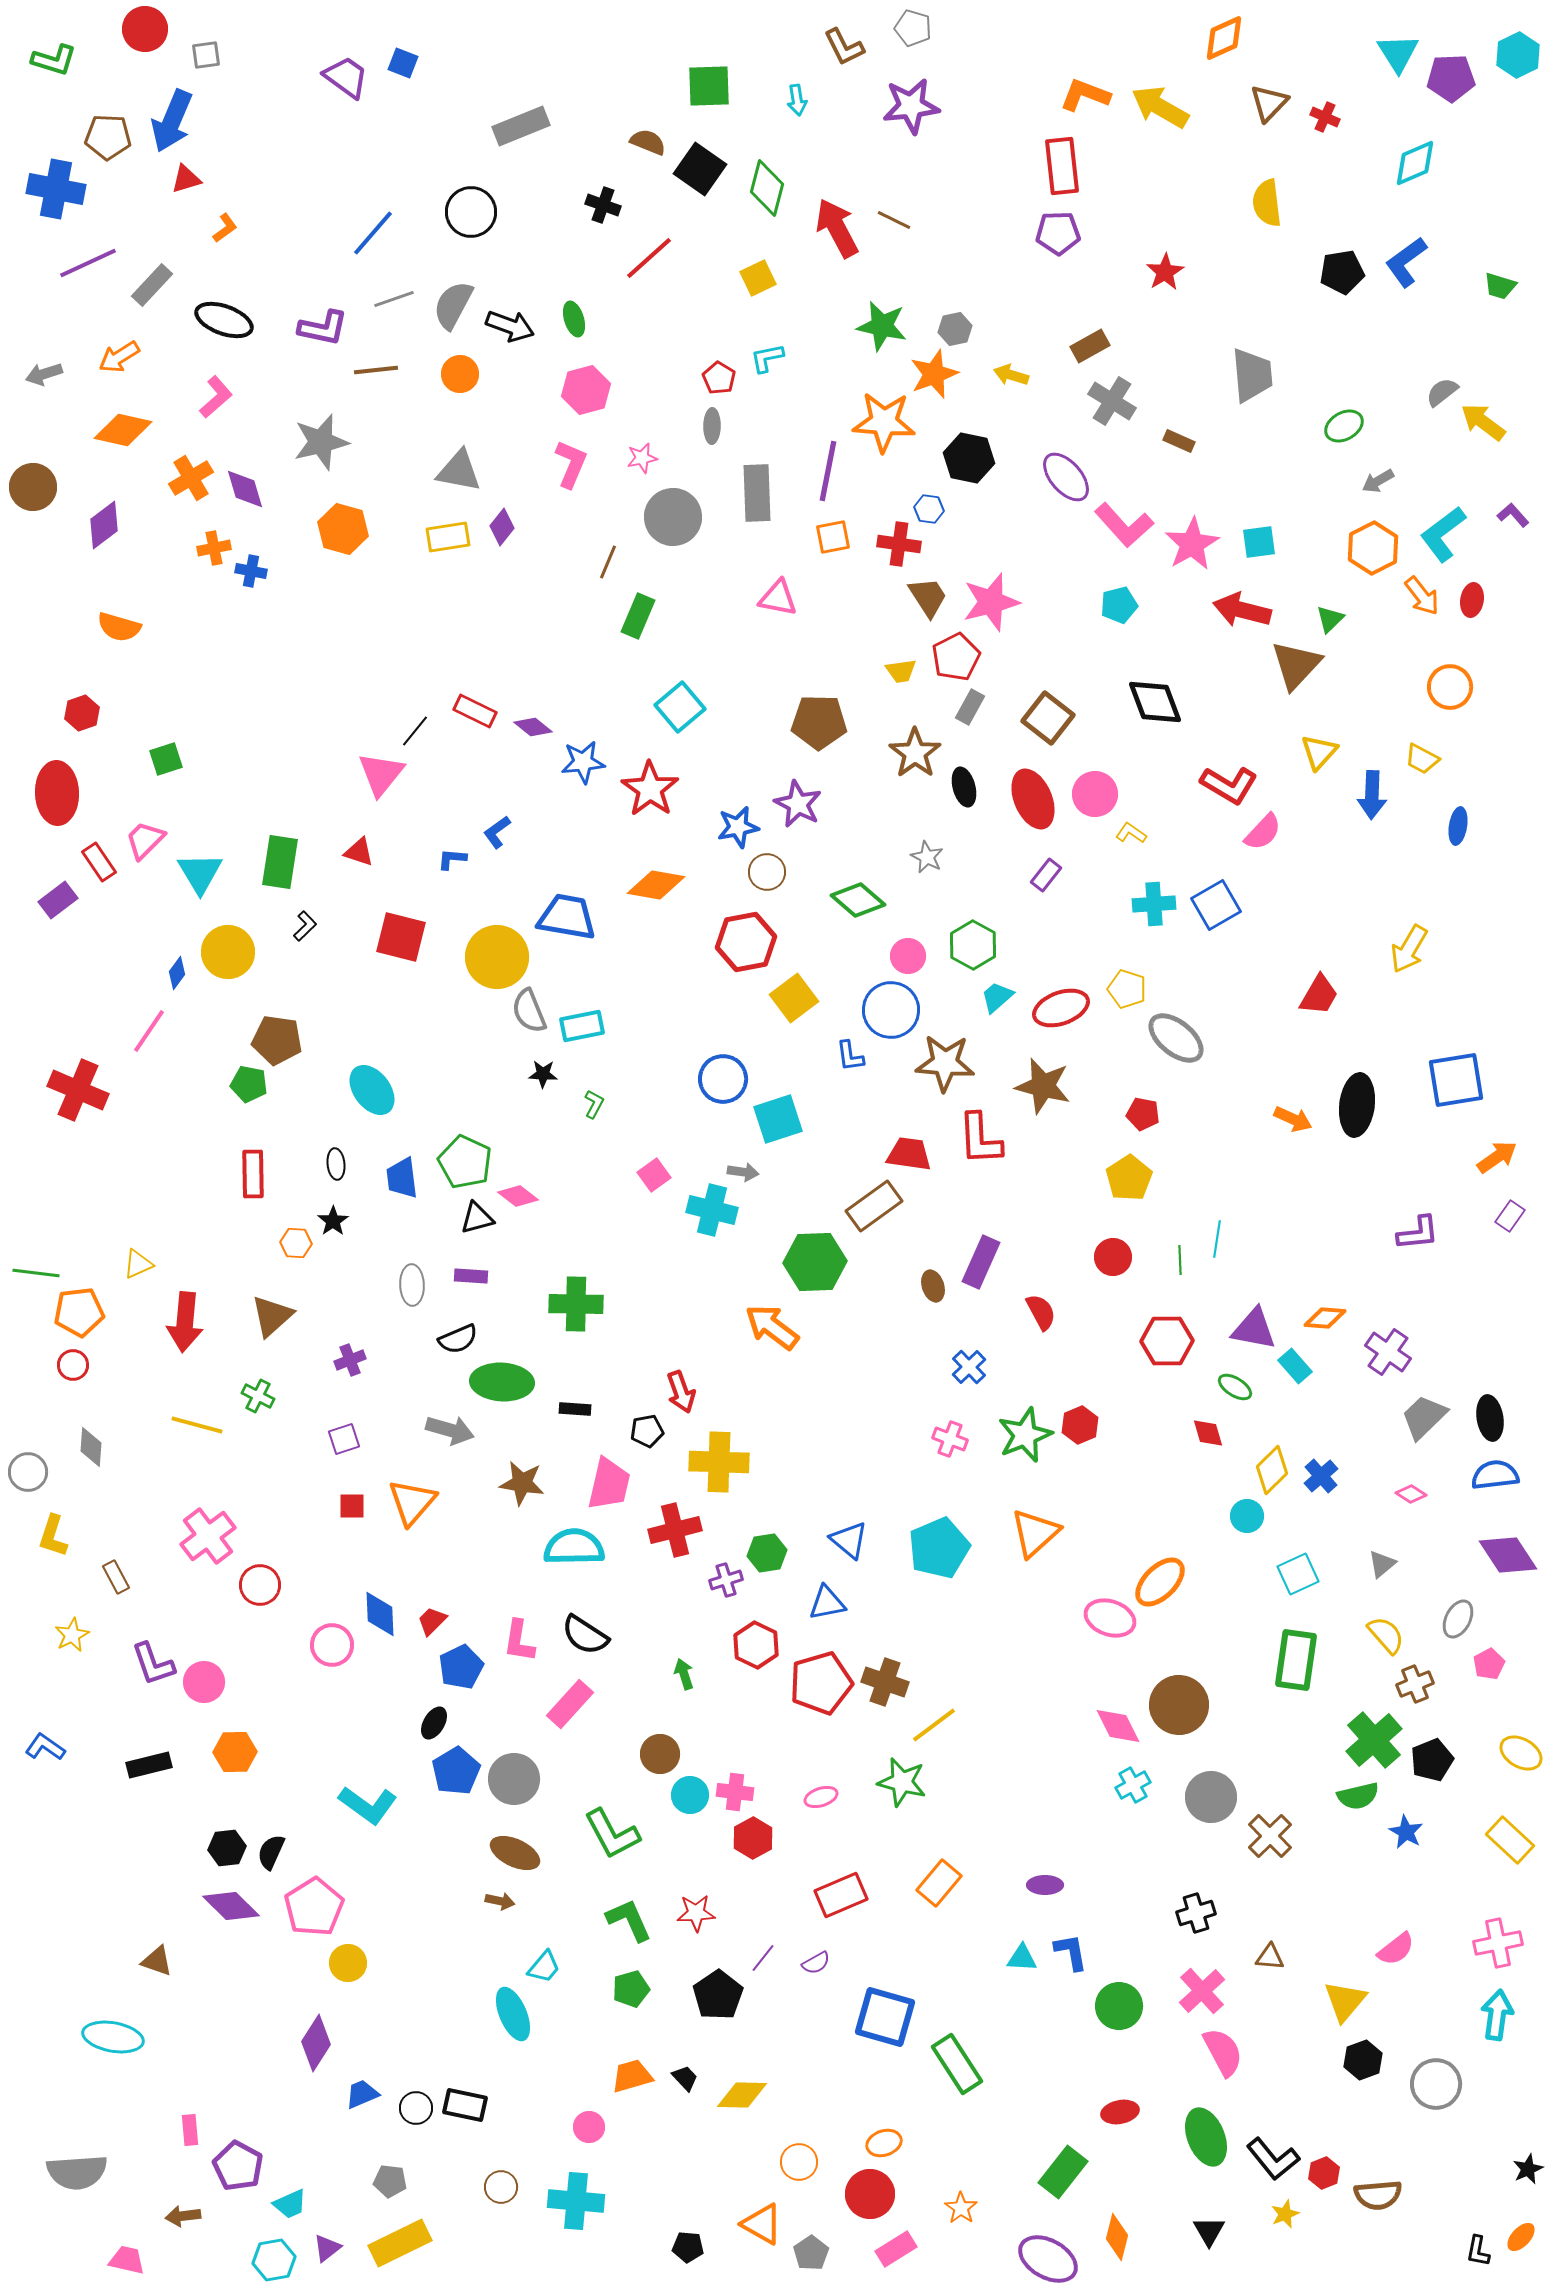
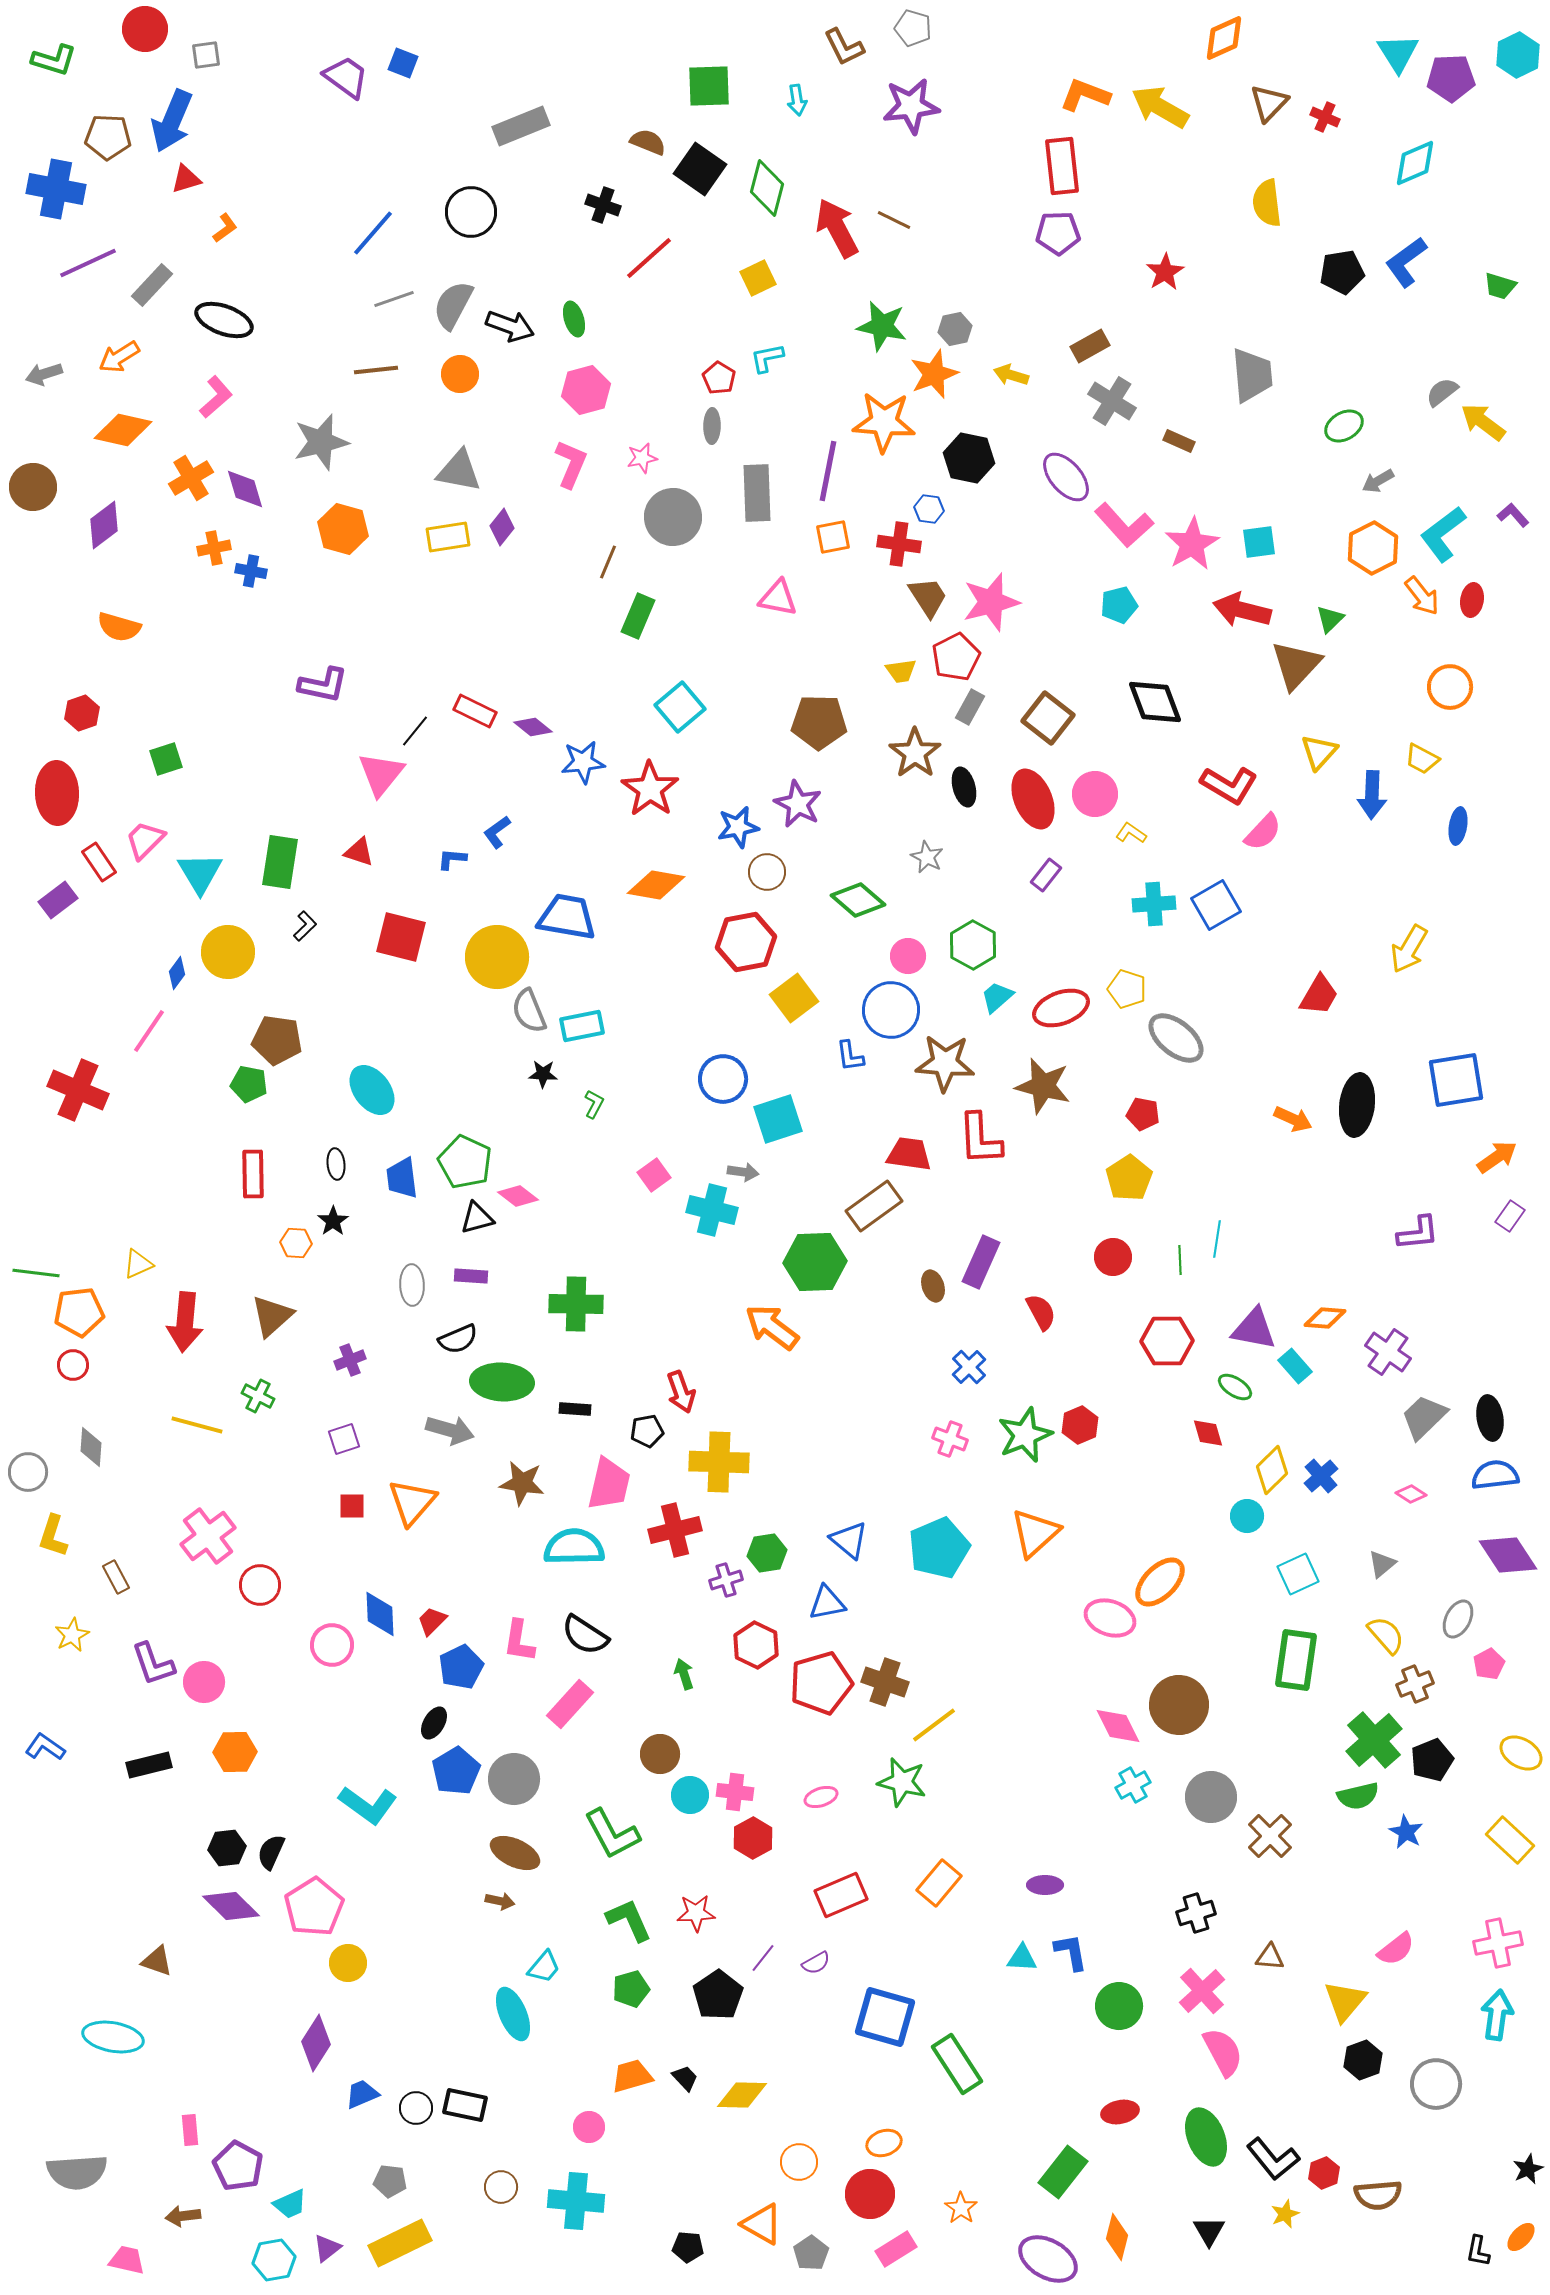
purple L-shape at (323, 328): moved 357 px down
